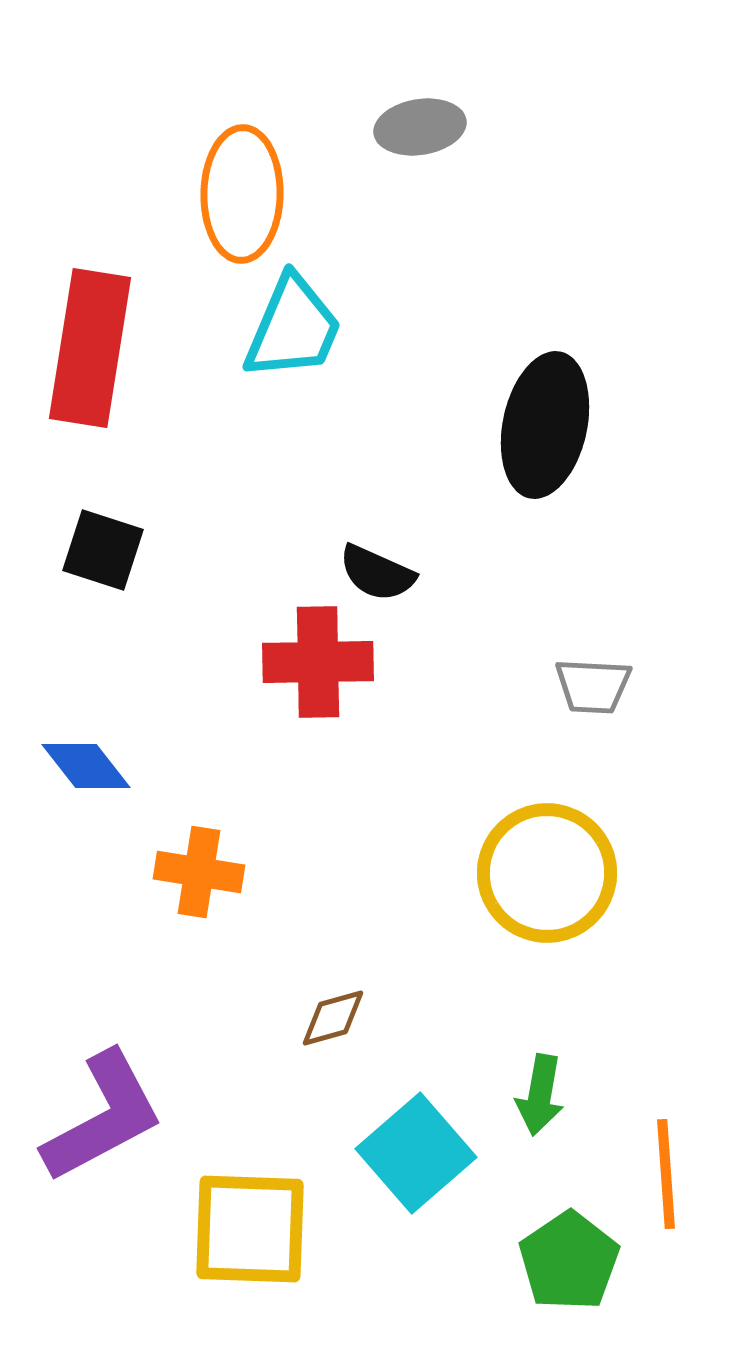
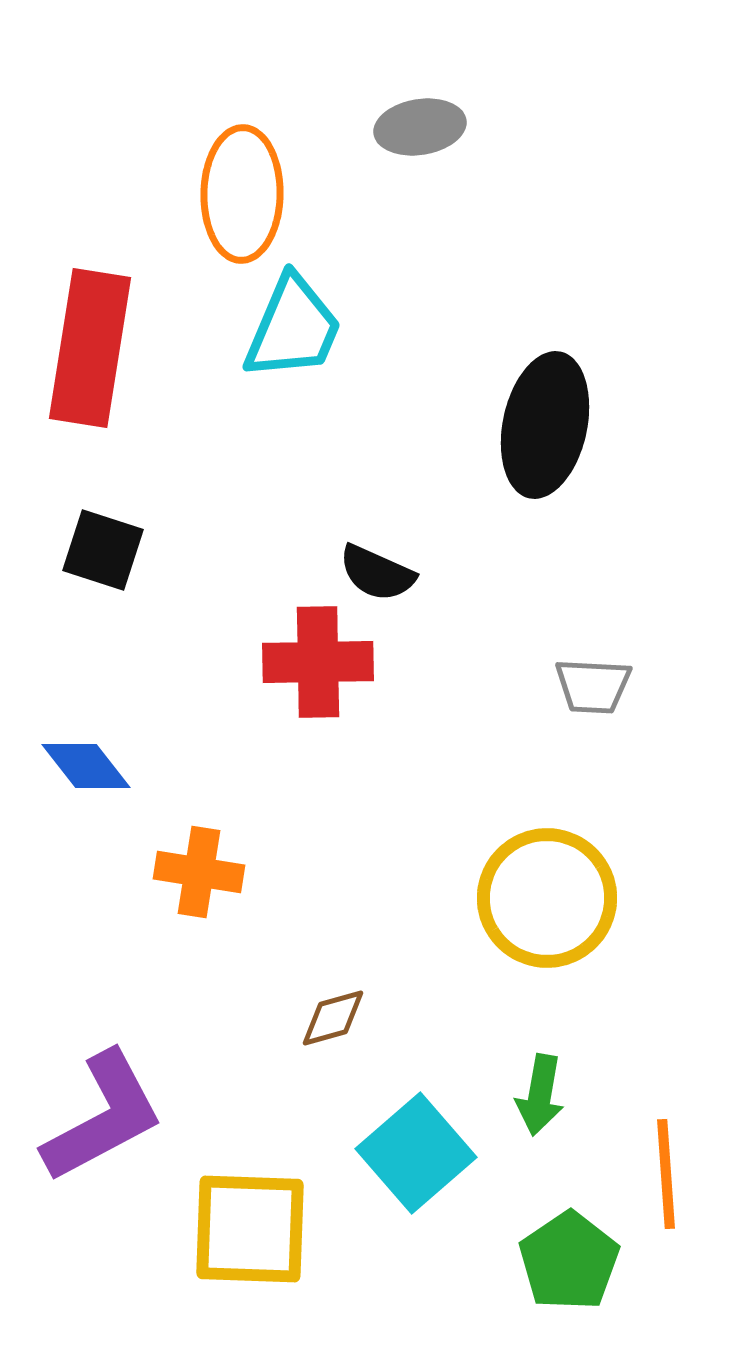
yellow circle: moved 25 px down
